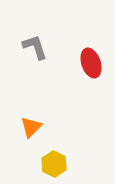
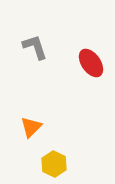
red ellipse: rotated 16 degrees counterclockwise
